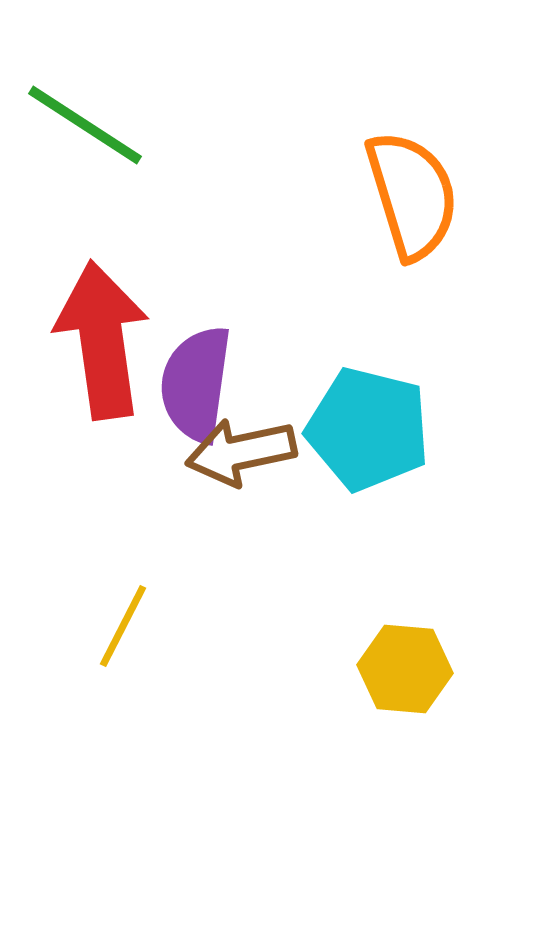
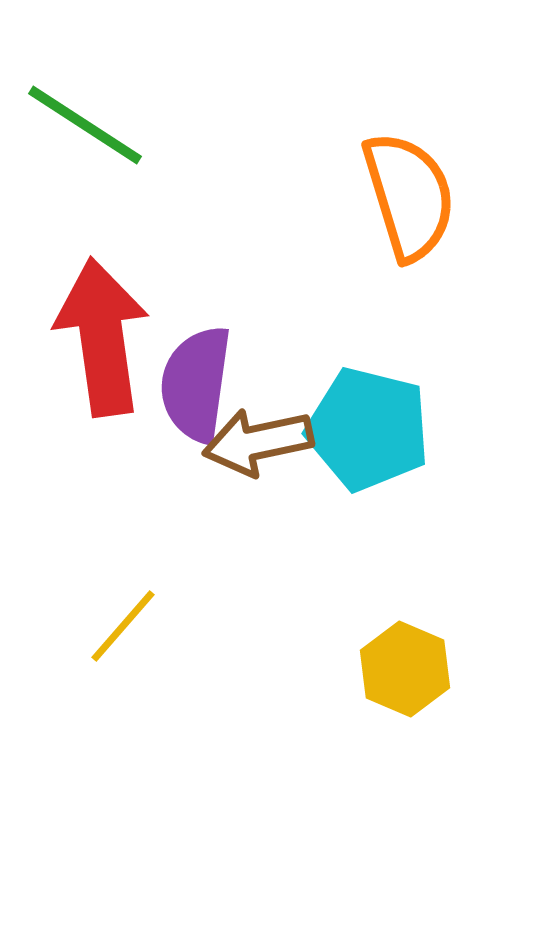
orange semicircle: moved 3 px left, 1 px down
red arrow: moved 3 px up
brown arrow: moved 17 px right, 10 px up
yellow line: rotated 14 degrees clockwise
yellow hexagon: rotated 18 degrees clockwise
